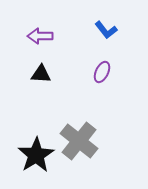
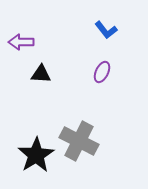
purple arrow: moved 19 px left, 6 px down
gray cross: rotated 12 degrees counterclockwise
